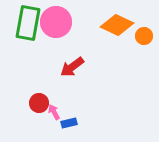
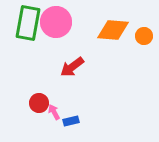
orange diamond: moved 4 px left, 5 px down; rotated 20 degrees counterclockwise
blue rectangle: moved 2 px right, 2 px up
